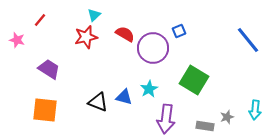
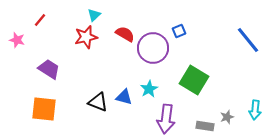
orange square: moved 1 px left, 1 px up
